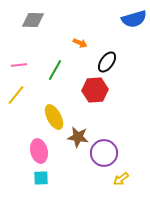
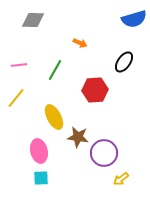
black ellipse: moved 17 px right
yellow line: moved 3 px down
